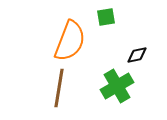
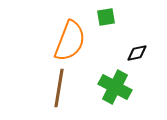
black diamond: moved 2 px up
green cross: moved 2 px left, 1 px down; rotated 32 degrees counterclockwise
